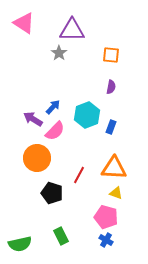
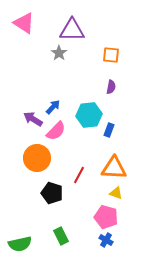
cyan hexagon: moved 2 px right; rotated 15 degrees clockwise
blue rectangle: moved 2 px left, 3 px down
pink semicircle: moved 1 px right
